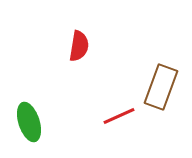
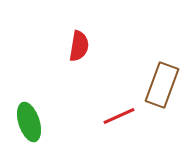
brown rectangle: moved 1 px right, 2 px up
